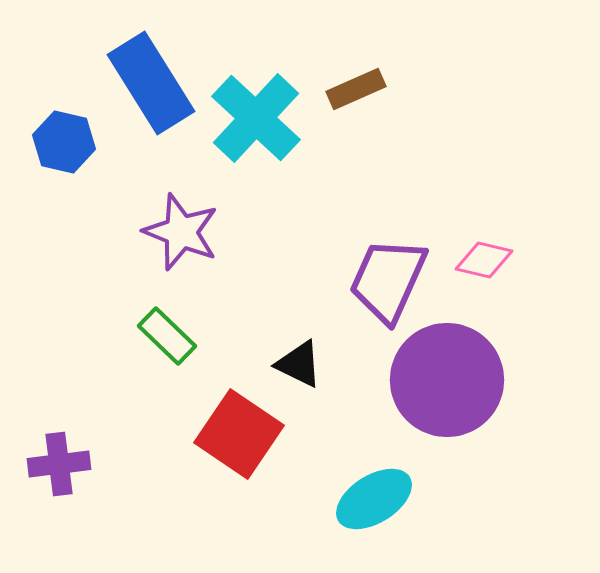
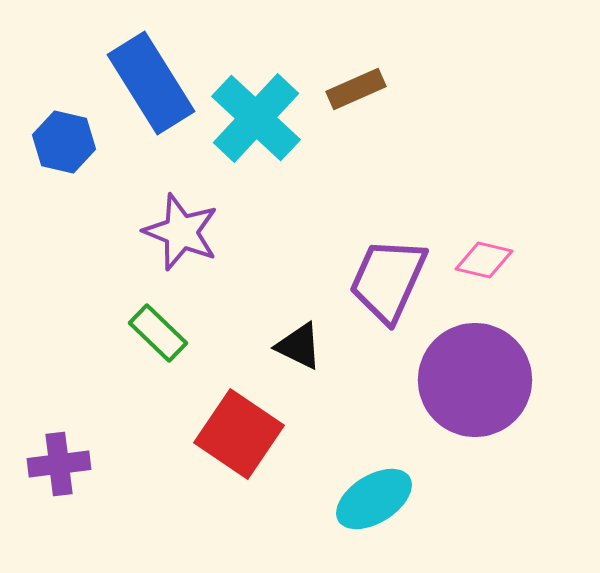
green rectangle: moved 9 px left, 3 px up
black triangle: moved 18 px up
purple circle: moved 28 px right
